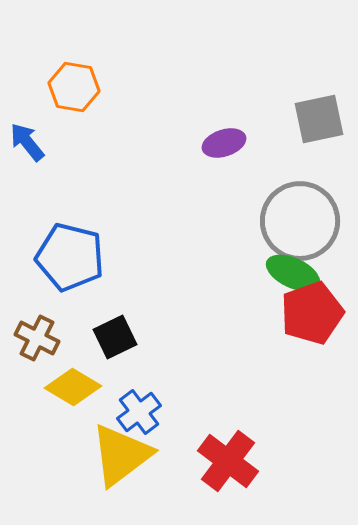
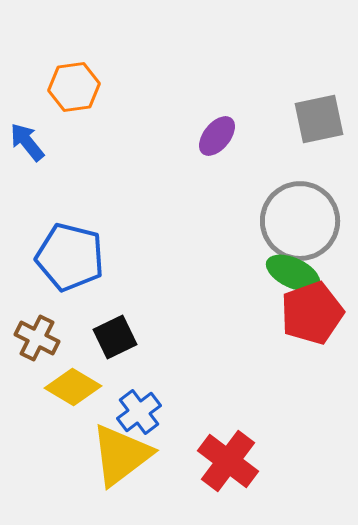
orange hexagon: rotated 18 degrees counterclockwise
purple ellipse: moved 7 px left, 7 px up; rotated 33 degrees counterclockwise
